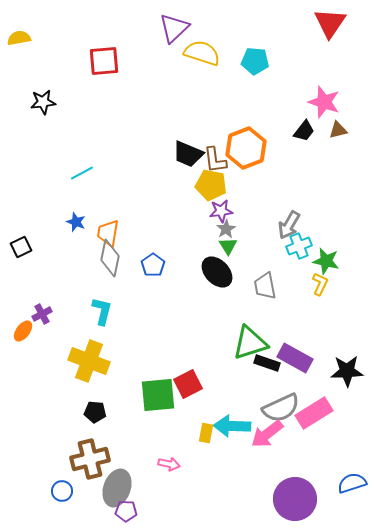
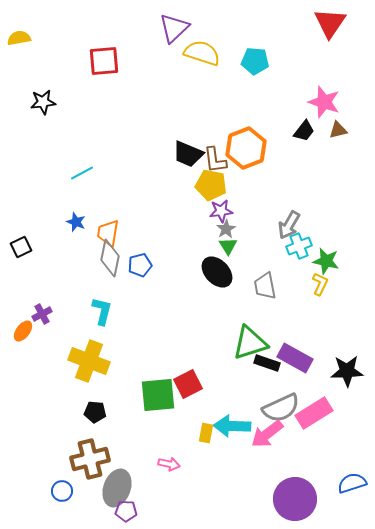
blue pentagon at (153, 265): moved 13 px left; rotated 20 degrees clockwise
